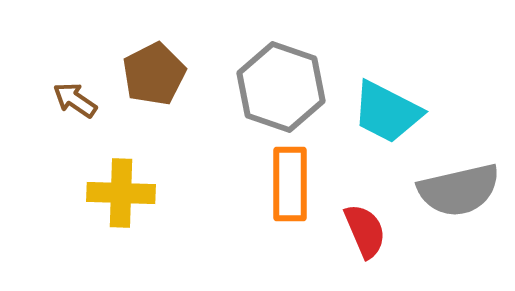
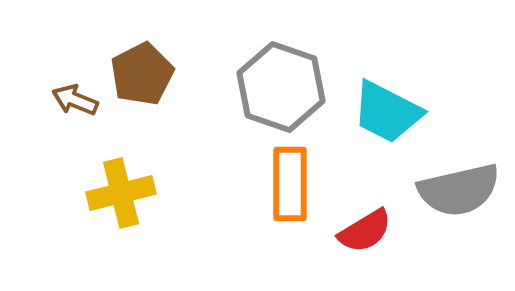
brown pentagon: moved 12 px left
brown arrow: rotated 12 degrees counterclockwise
yellow cross: rotated 16 degrees counterclockwise
red semicircle: rotated 82 degrees clockwise
